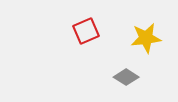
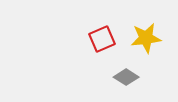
red square: moved 16 px right, 8 px down
